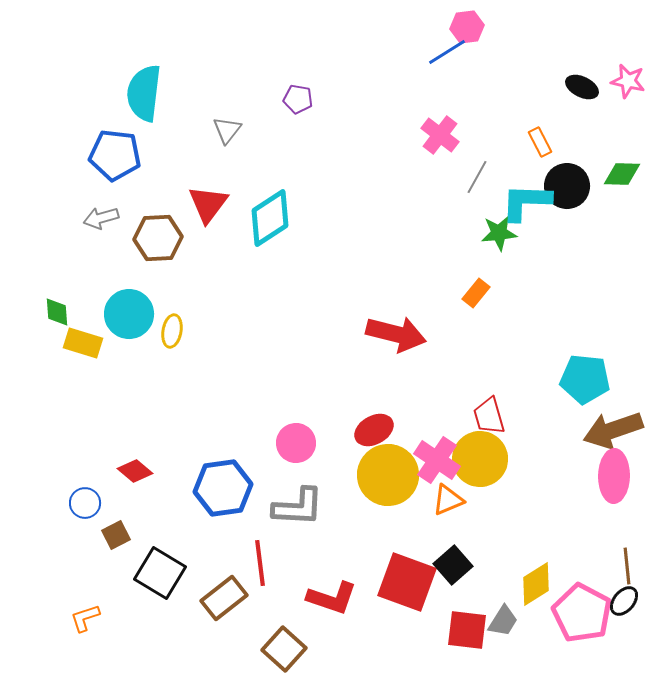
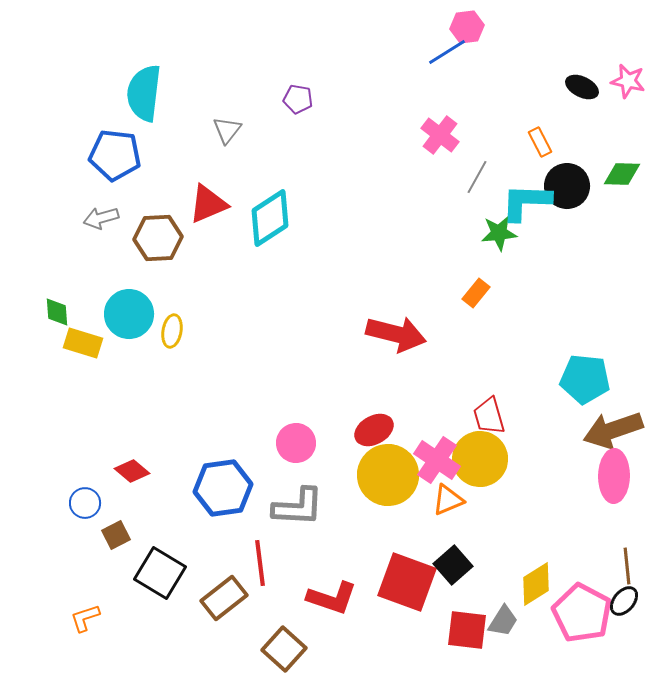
red triangle at (208, 204): rotated 30 degrees clockwise
red diamond at (135, 471): moved 3 px left
